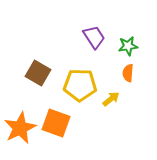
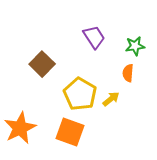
green star: moved 7 px right
brown square: moved 4 px right, 9 px up; rotated 15 degrees clockwise
yellow pentagon: moved 9 px down; rotated 28 degrees clockwise
orange square: moved 14 px right, 9 px down
